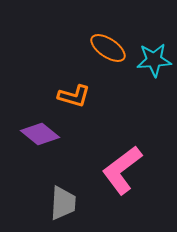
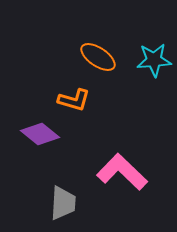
orange ellipse: moved 10 px left, 9 px down
orange L-shape: moved 4 px down
pink L-shape: moved 2 px down; rotated 81 degrees clockwise
